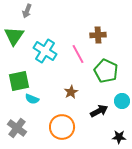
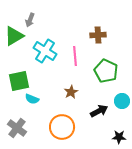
gray arrow: moved 3 px right, 9 px down
green triangle: rotated 25 degrees clockwise
pink line: moved 3 px left, 2 px down; rotated 24 degrees clockwise
